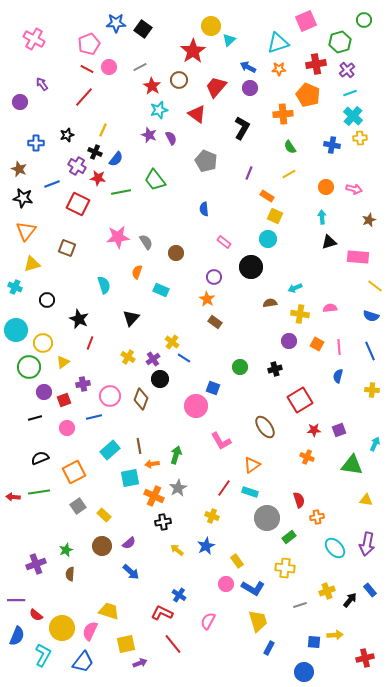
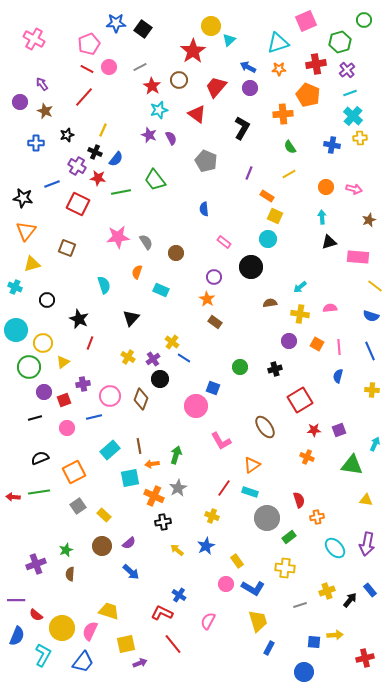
brown star at (19, 169): moved 26 px right, 58 px up
cyan arrow at (295, 288): moved 5 px right, 1 px up; rotated 16 degrees counterclockwise
